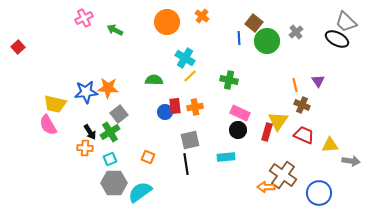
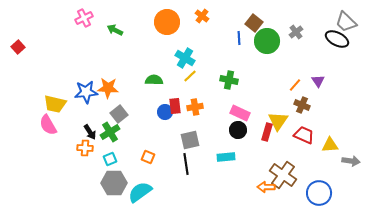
orange line at (295, 85): rotated 56 degrees clockwise
